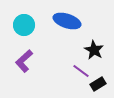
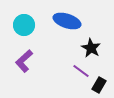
black star: moved 3 px left, 2 px up
black rectangle: moved 1 px right, 1 px down; rotated 28 degrees counterclockwise
